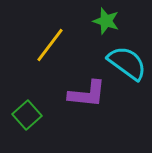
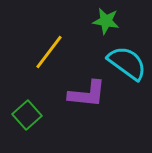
green star: rotated 8 degrees counterclockwise
yellow line: moved 1 px left, 7 px down
